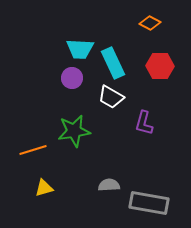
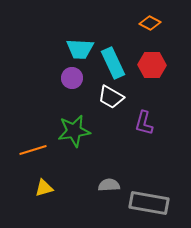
red hexagon: moved 8 px left, 1 px up
